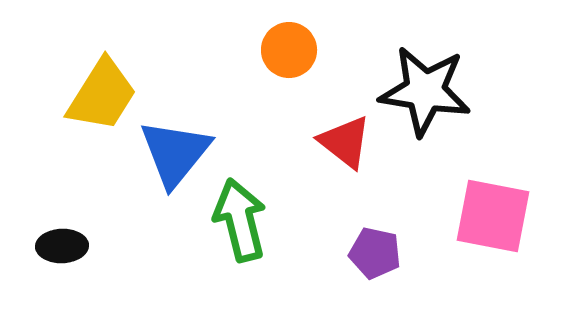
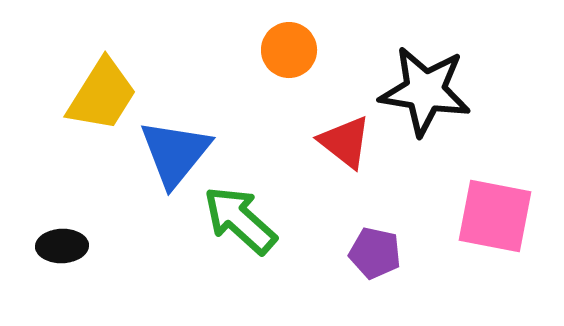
pink square: moved 2 px right
green arrow: rotated 34 degrees counterclockwise
